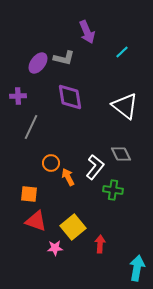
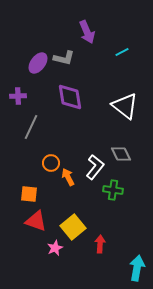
cyan line: rotated 16 degrees clockwise
pink star: rotated 21 degrees counterclockwise
